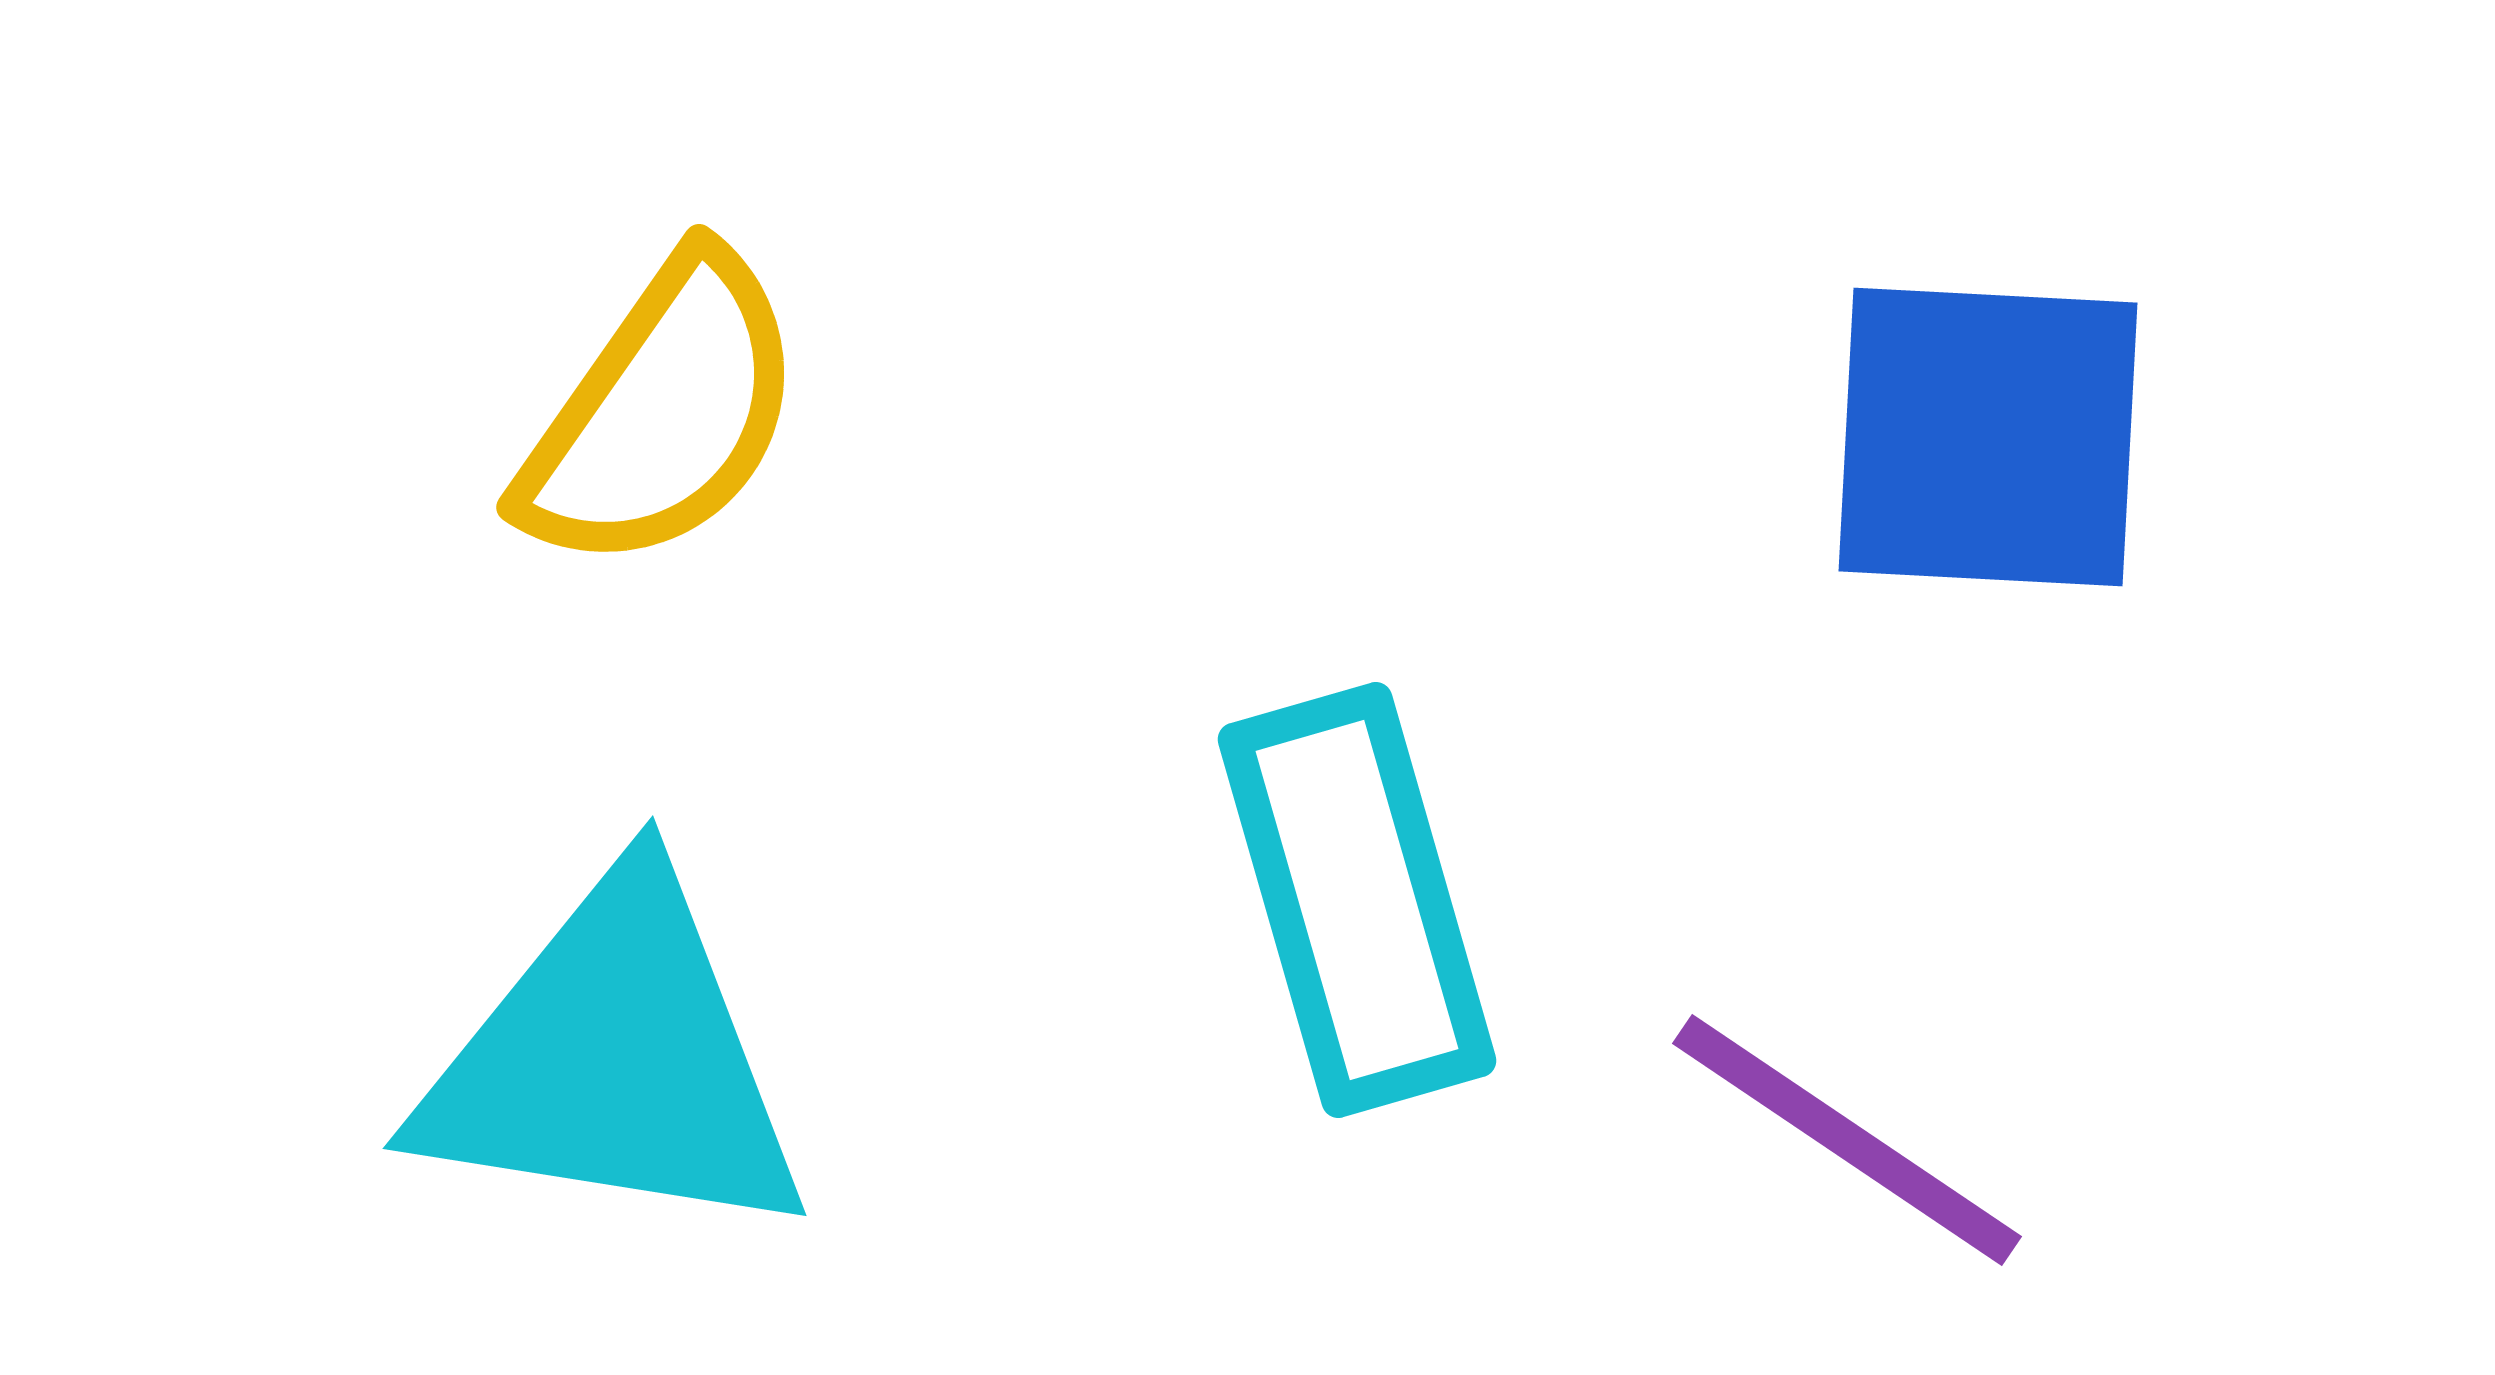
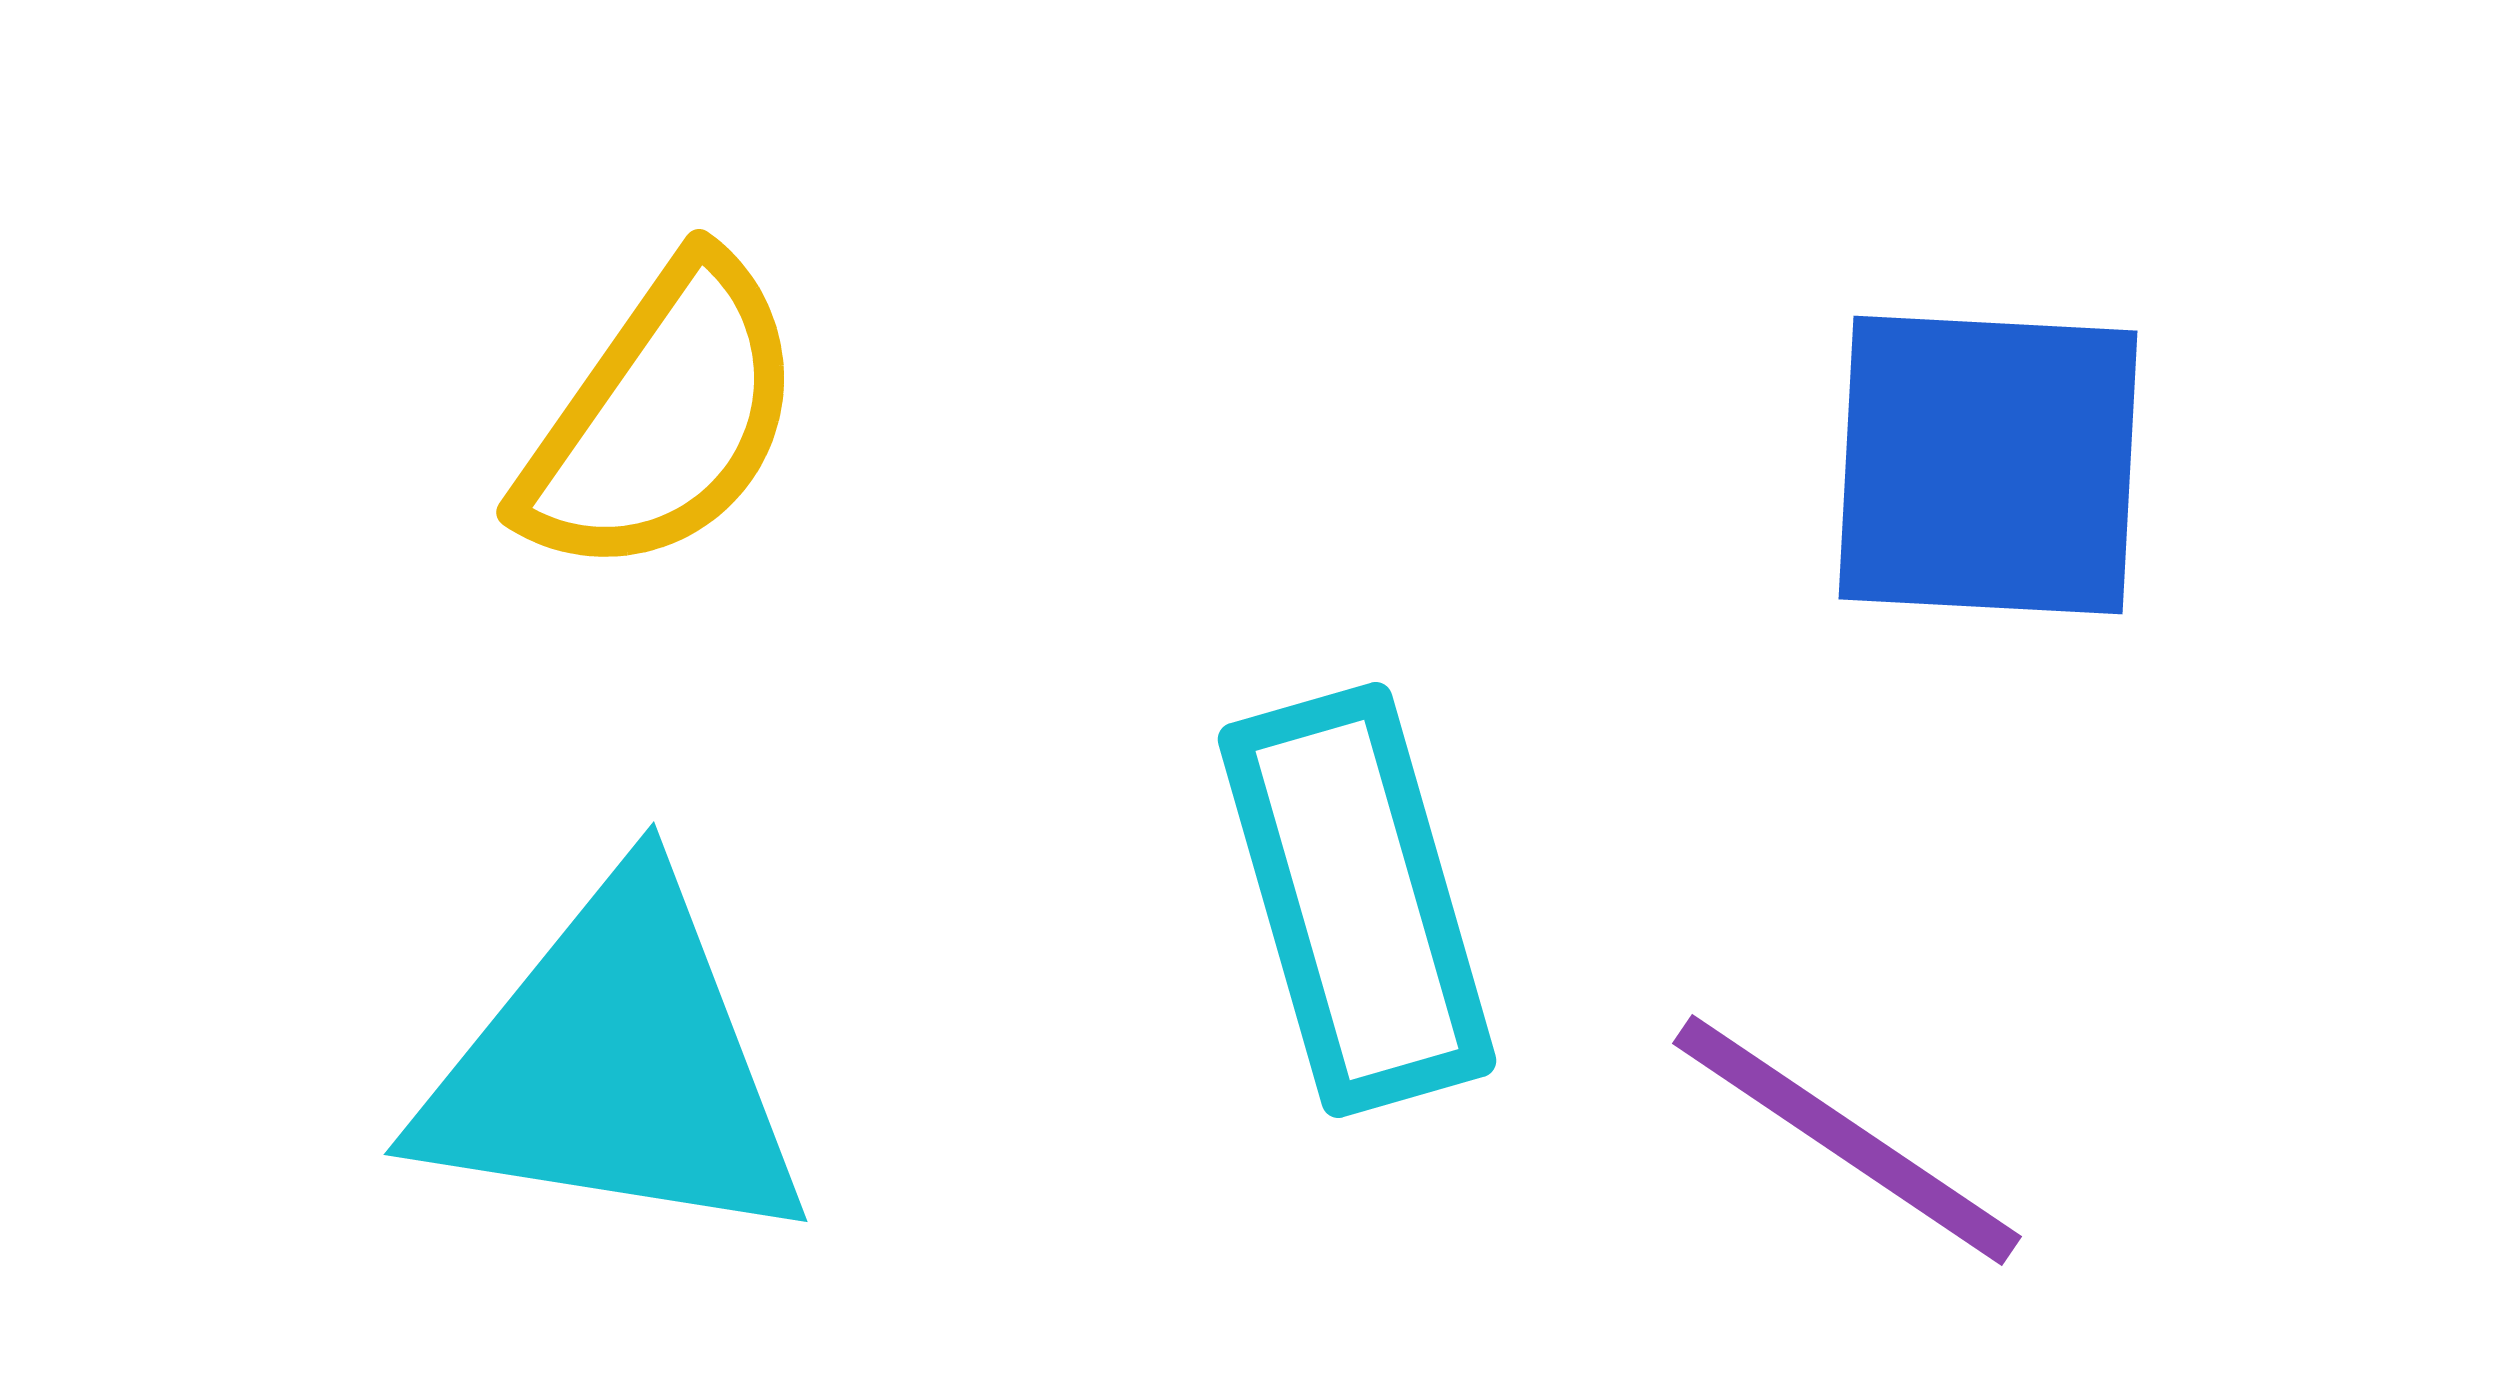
yellow semicircle: moved 5 px down
blue square: moved 28 px down
cyan triangle: moved 1 px right, 6 px down
